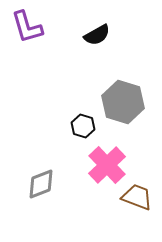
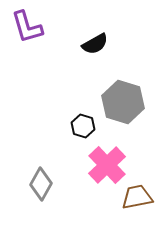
black semicircle: moved 2 px left, 9 px down
gray diamond: rotated 40 degrees counterclockwise
brown trapezoid: rotated 32 degrees counterclockwise
